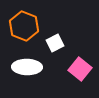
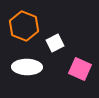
pink square: rotated 15 degrees counterclockwise
